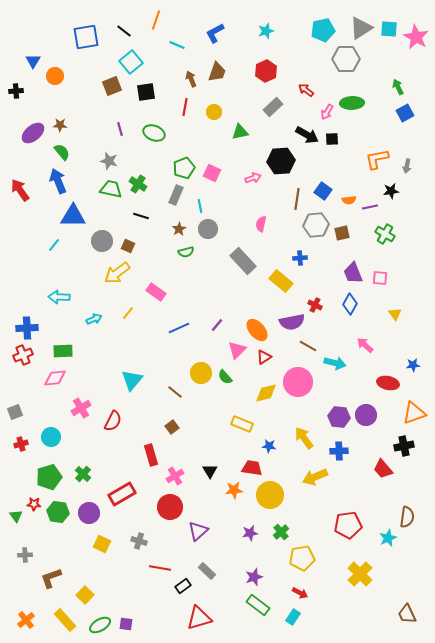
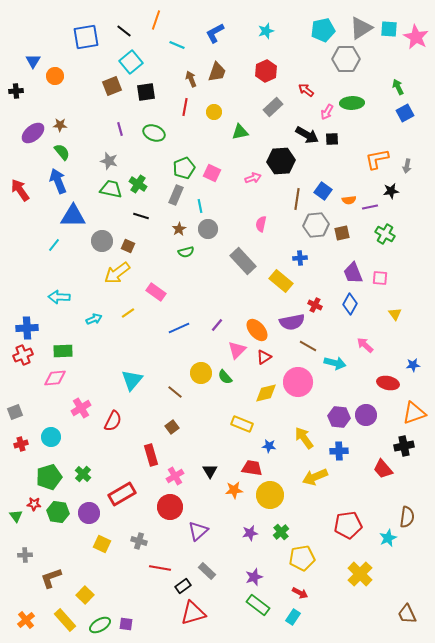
yellow line at (128, 313): rotated 16 degrees clockwise
red triangle at (199, 618): moved 6 px left, 5 px up
